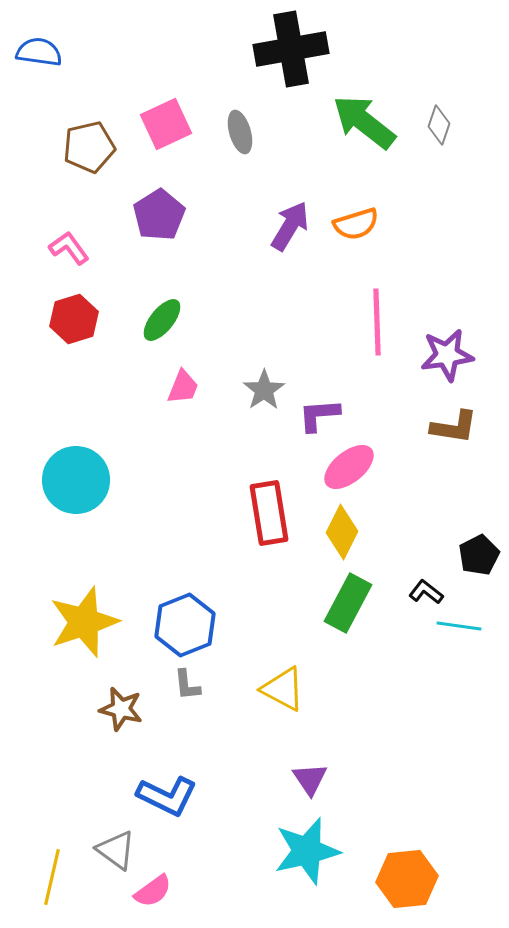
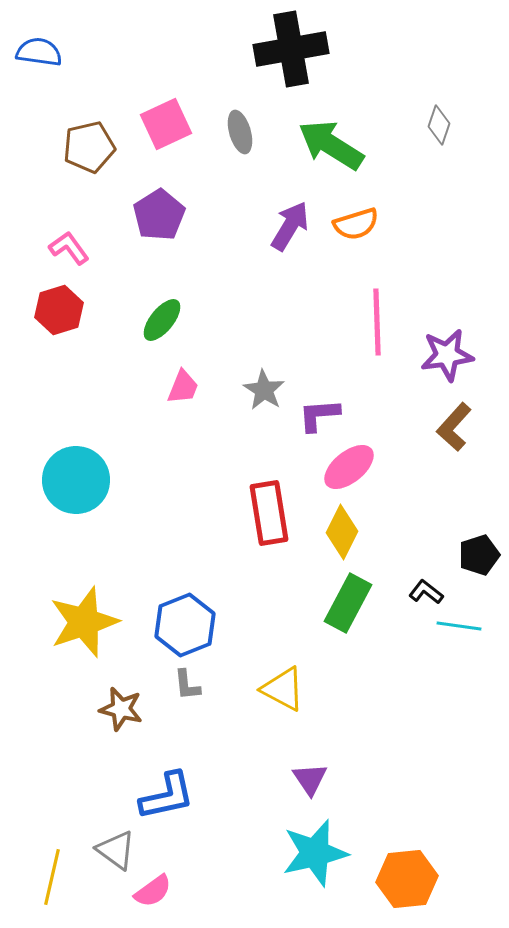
green arrow: moved 33 px left, 23 px down; rotated 6 degrees counterclockwise
red hexagon: moved 15 px left, 9 px up
gray star: rotated 6 degrees counterclockwise
brown L-shape: rotated 123 degrees clockwise
black pentagon: rotated 9 degrees clockwise
blue L-shape: rotated 38 degrees counterclockwise
cyan star: moved 8 px right, 2 px down
